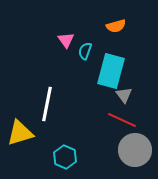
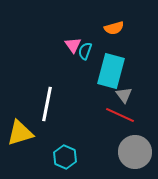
orange semicircle: moved 2 px left, 2 px down
pink triangle: moved 7 px right, 5 px down
red line: moved 2 px left, 5 px up
gray circle: moved 2 px down
